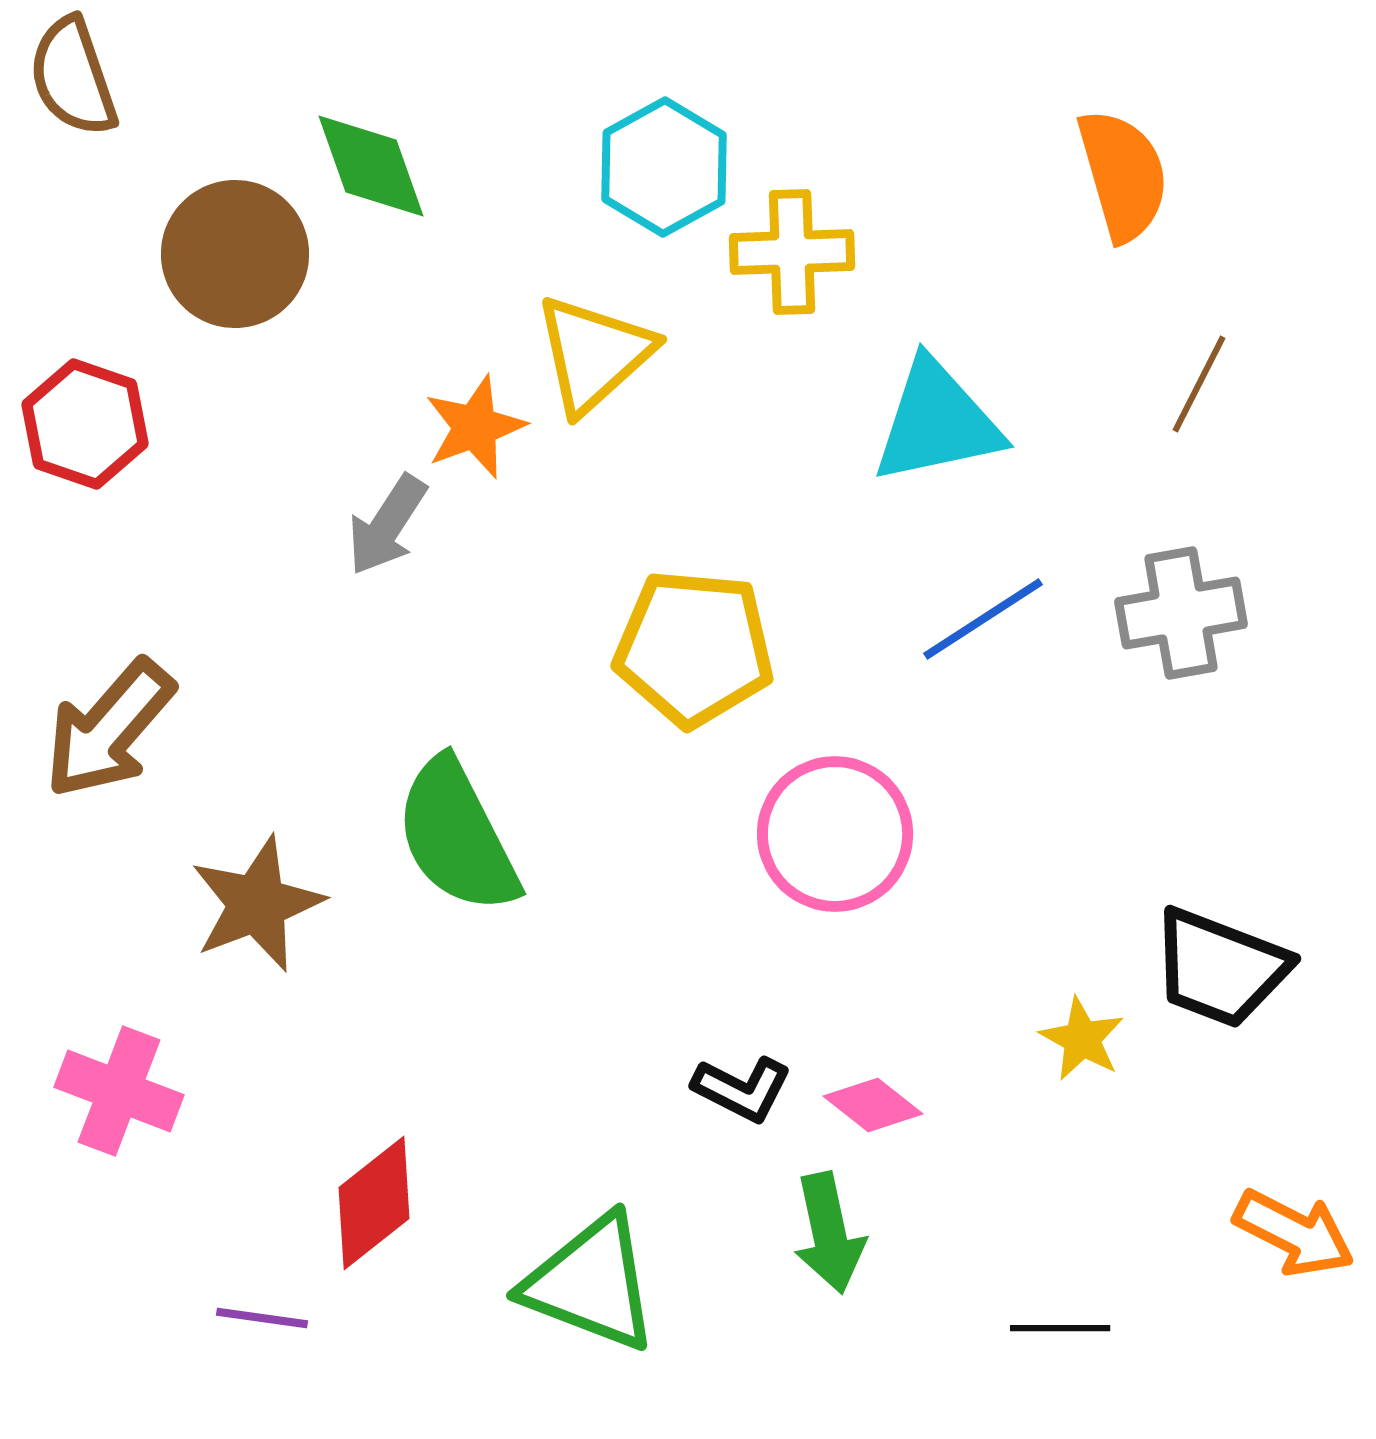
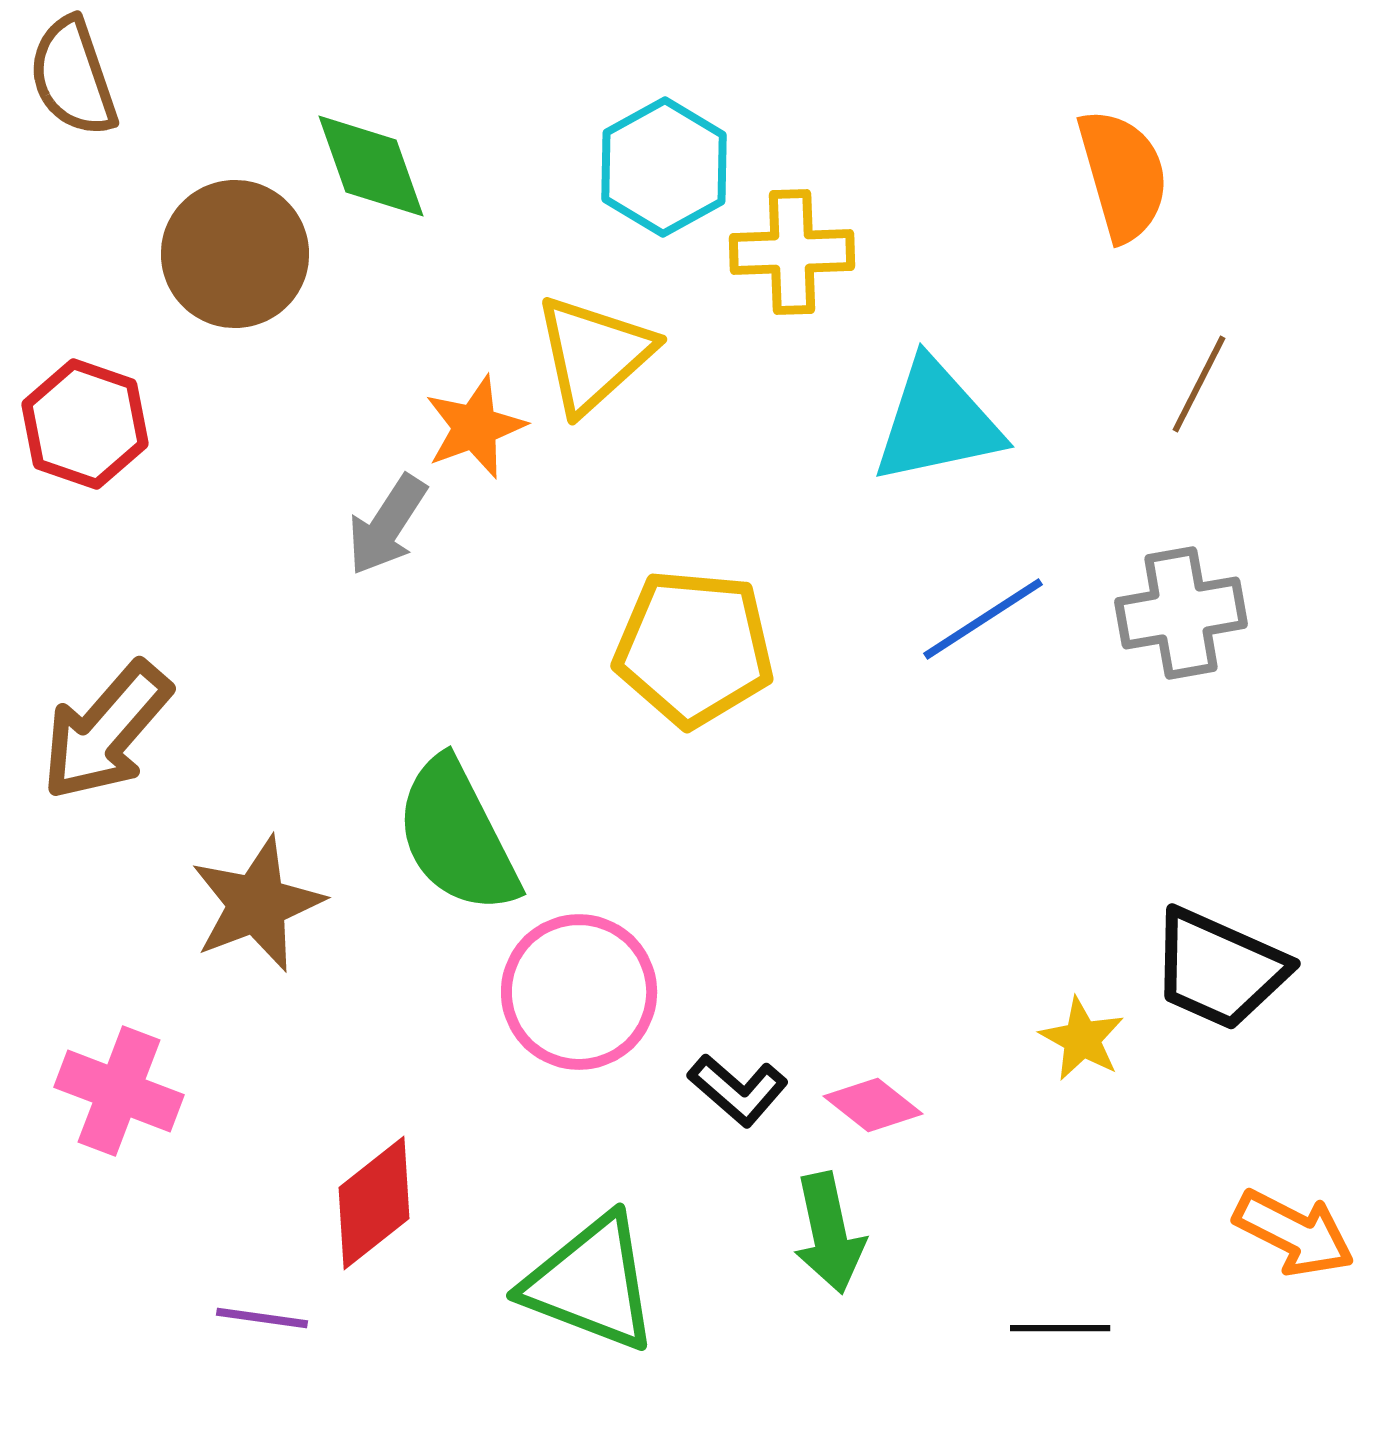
brown arrow: moved 3 px left, 2 px down
pink circle: moved 256 px left, 158 px down
black trapezoid: moved 1 px left, 1 px down; rotated 3 degrees clockwise
black L-shape: moved 4 px left, 1 px down; rotated 14 degrees clockwise
